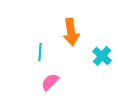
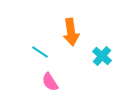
cyan line: rotated 60 degrees counterclockwise
pink semicircle: rotated 78 degrees counterclockwise
